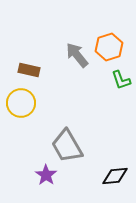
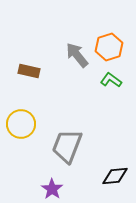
brown rectangle: moved 1 px down
green L-shape: moved 10 px left; rotated 145 degrees clockwise
yellow circle: moved 21 px down
gray trapezoid: rotated 51 degrees clockwise
purple star: moved 6 px right, 14 px down
